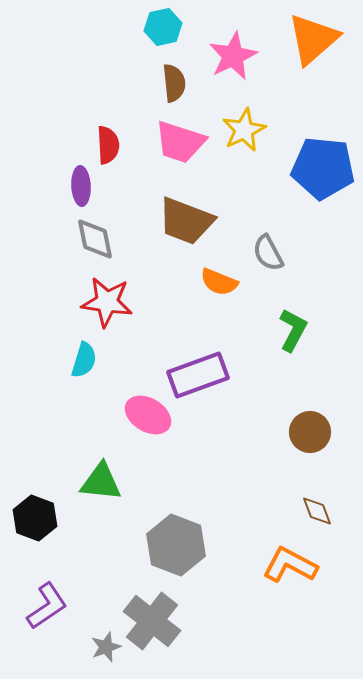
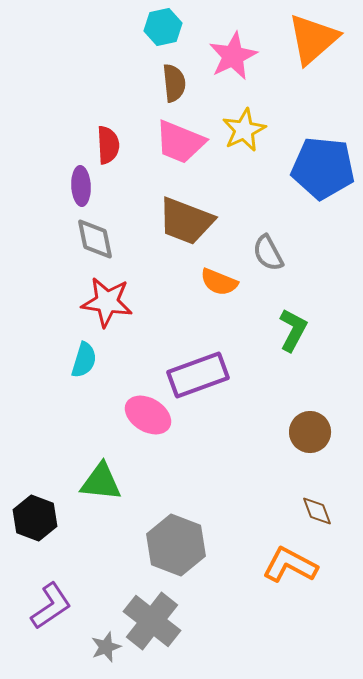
pink trapezoid: rotated 4 degrees clockwise
purple L-shape: moved 4 px right
